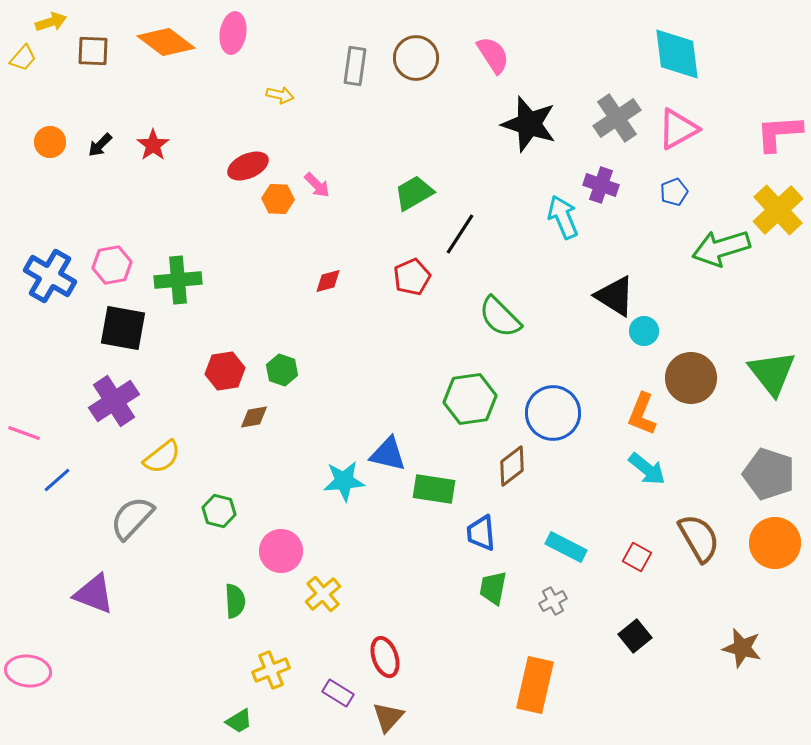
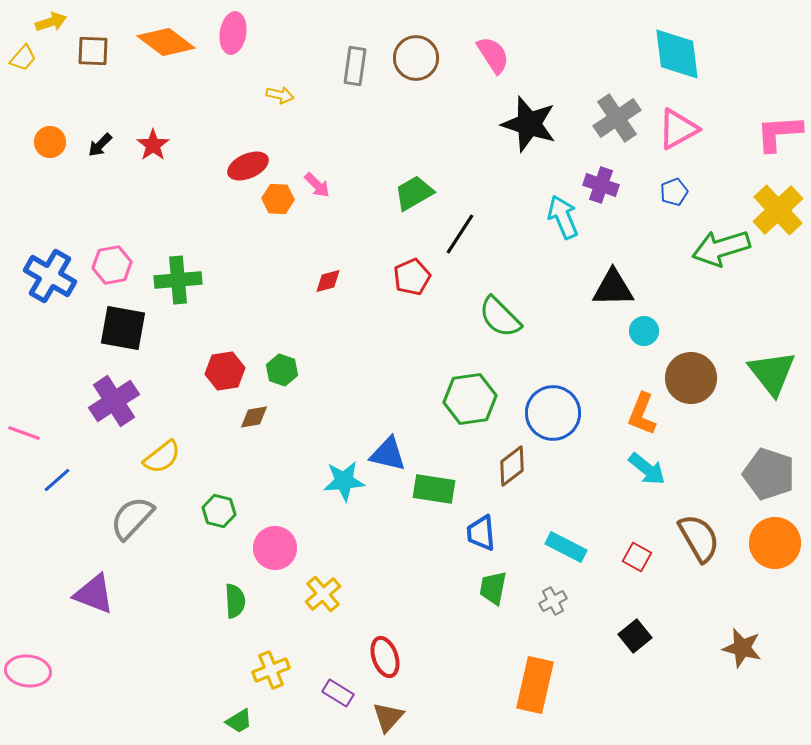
black triangle at (615, 296): moved 2 px left, 8 px up; rotated 33 degrees counterclockwise
pink circle at (281, 551): moved 6 px left, 3 px up
